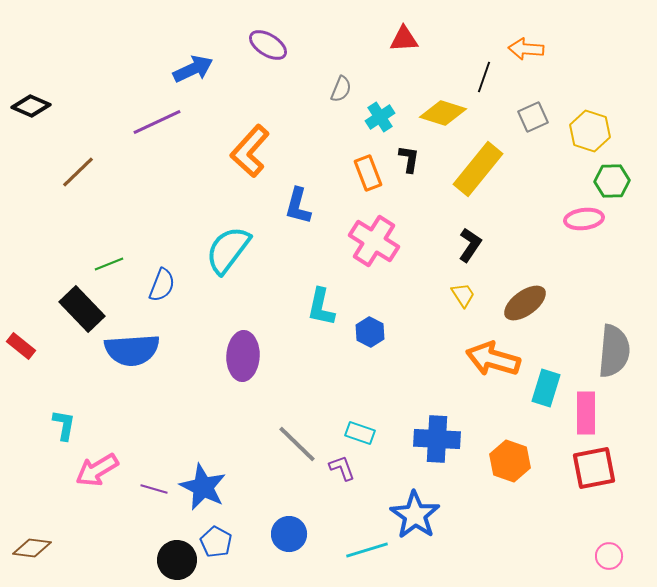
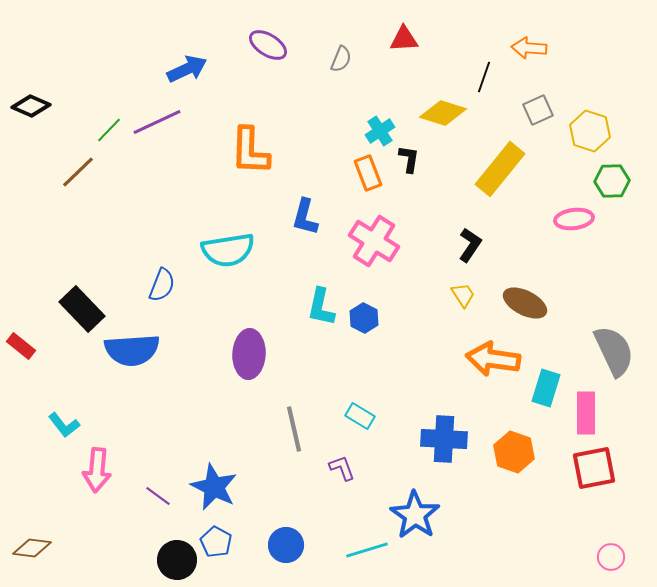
orange arrow at (526, 49): moved 3 px right, 1 px up
blue arrow at (193, 69): moved 6 px left
gray semicircle at (341, 89): moved 30 px up
cyan cross at (380, 117): moved 14 px down
gray square at (533, 117): moved 5 px right, 7 px up
orange L-shape at (250, 151): rotated 40 degrees counterclockwise
yellow rectangle at (478, 169): moved 22 px right
blue L-shape at (298, 206): moved 7 px right, 11 px down
pink ellipse at (584, 219): moved 10 px left
cyan semicircle at (228, 250): rotated 136 degrees counterclockwise
green line at (109, 264): moved 134 px up; rotated 24 degrees counterclockwise
brown ellipse at (525, 303): rotated 63 degrees clockwise
blue hexagon at (370, 332): moved 6 px left, 14 px up
gray semicircle at (614, 351): rotated 30 degrees counterclockwise
purple ellipse at (243, 356): moved 6 px right, 2 px up
orange arrow at (493, 359): rotated 8 degrees counterclockwise
cyan L-shape at (64, 425): rotated 132 degrees clockwise
cyan rectangle at (360, 433): moved 17 px up; rotated 12 degrees clockwise
blue cross at (437, 439): moved 7 px right
gray line at (297, 444): moved 3 px left, 15 px up; rotated 33 degrees clockwise
orange hexagon at (510, 461): moved 4 px right, 9 px up
pink arrow at (97, 470): rotated 54 degrees counterclockwise
blue star at (203, 487): moved 11 px right
purple line at (154, 489): moved 4 px right, 7 px down; rotated 20 degrees clockwise
blue circle at (289, 534): moved 3 px left, 11 px down
pink circle at (609, 556): moved 2 px right, 1 px down
